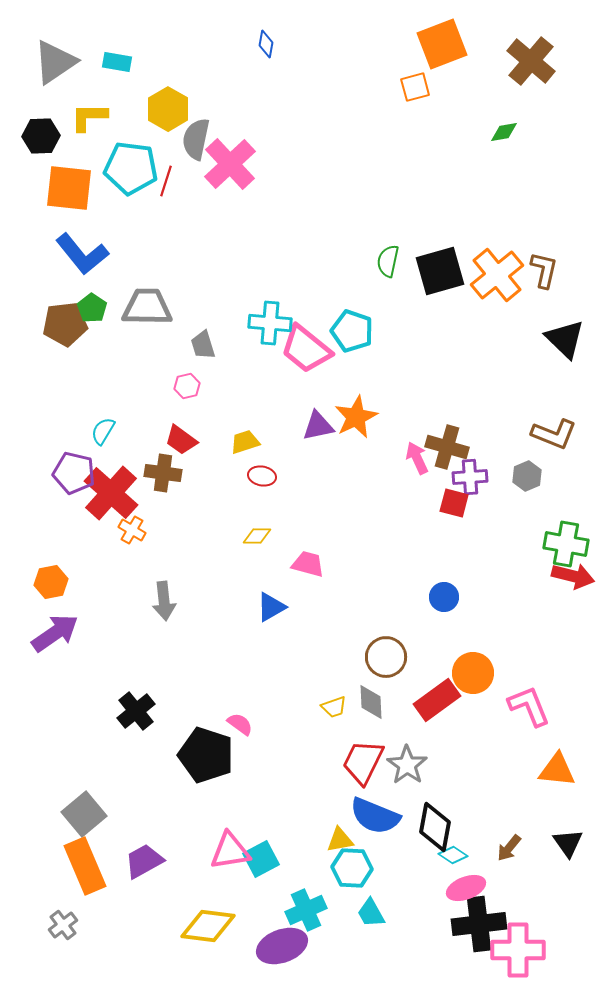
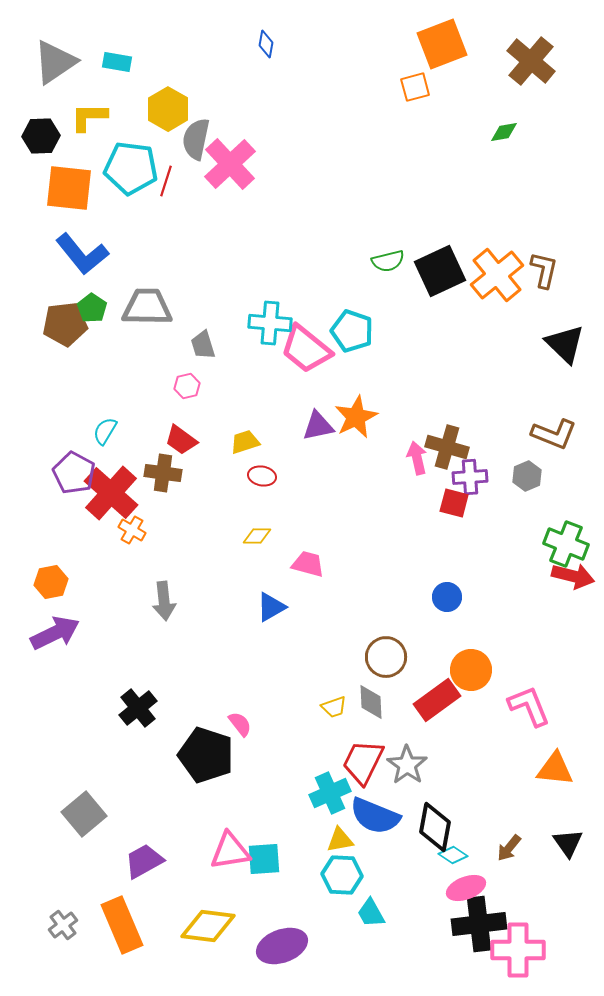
green semicircle at (388, 261): rotated 116 degrees counterclockwise
black square at (440, 271): rotated 9 degrees counterclockwise
black triangle at (565, 339): moved 5 px down
cyan semicircle at (103, 431): moved 2 px right
pink arrow at (417, 458): rotated 12 degrees clockwise
purple pentagon at (74, 473): rotated 15 degrees clockwise
green cross at (566, 544): rotated 12 degrees clockwise
blue circle at (444, 597): moved 3 px right
purple arrow at (55, 633): rotated 9 degrees clockwise
orange circle at (473, 673): moved 2 px left, 3 px up
black cross at (136, 711): moved 2 px right, 3 px up
pink semicircle at (240, 724): rotated 16 degrees clockwise
orange triangle at (557, 770): moved 2 px left, 1 px up
cyan square at (261, 859): moved 3 px right; rotated 24 degrees clockwise
orange rectangle at (85, 866): moved 37 px right, 59 px down
cyan hexagon at (352, 868): moved 10 px left, 7 px down
cyan cross at (306, 910): moved 24 px right, 117 px up
